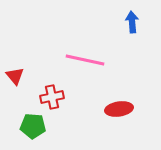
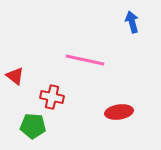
blue arrow: rotated 10 degrees counterclockwise
red triangle: rotated 12 degrees counterclockwise
red cross: rotated 25 degrees clockwise
red ellipse: moved 3 px down
